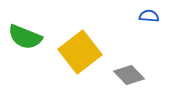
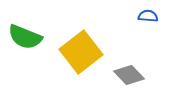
blue semicircle: moved 1 px left
yellow square: moved 1 px right
